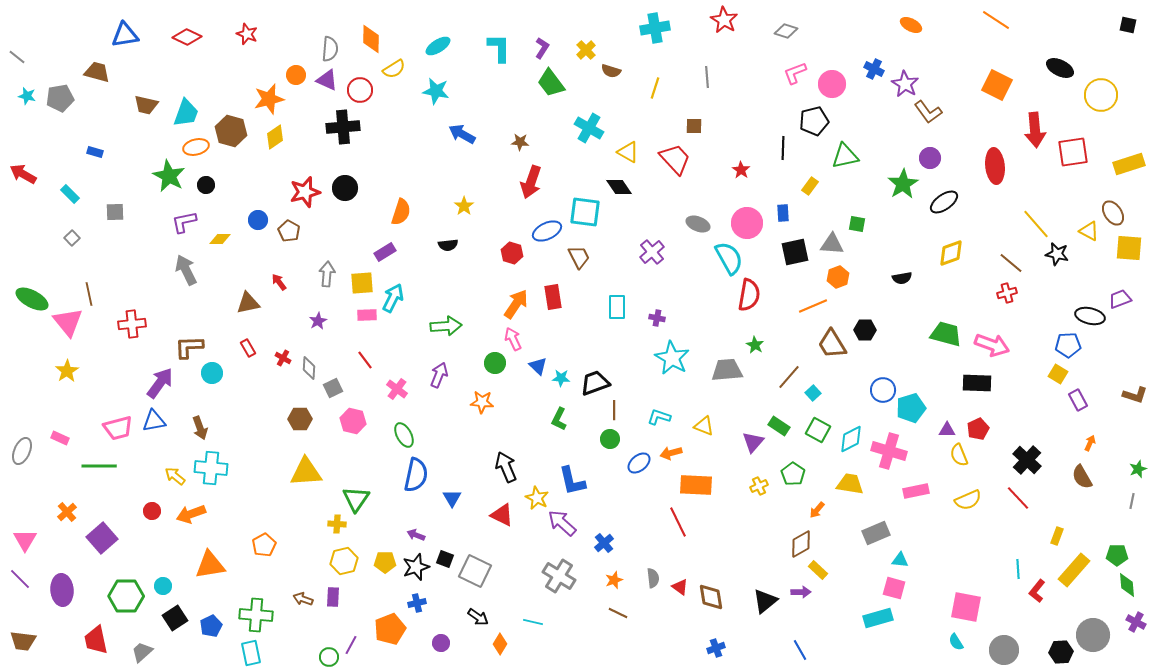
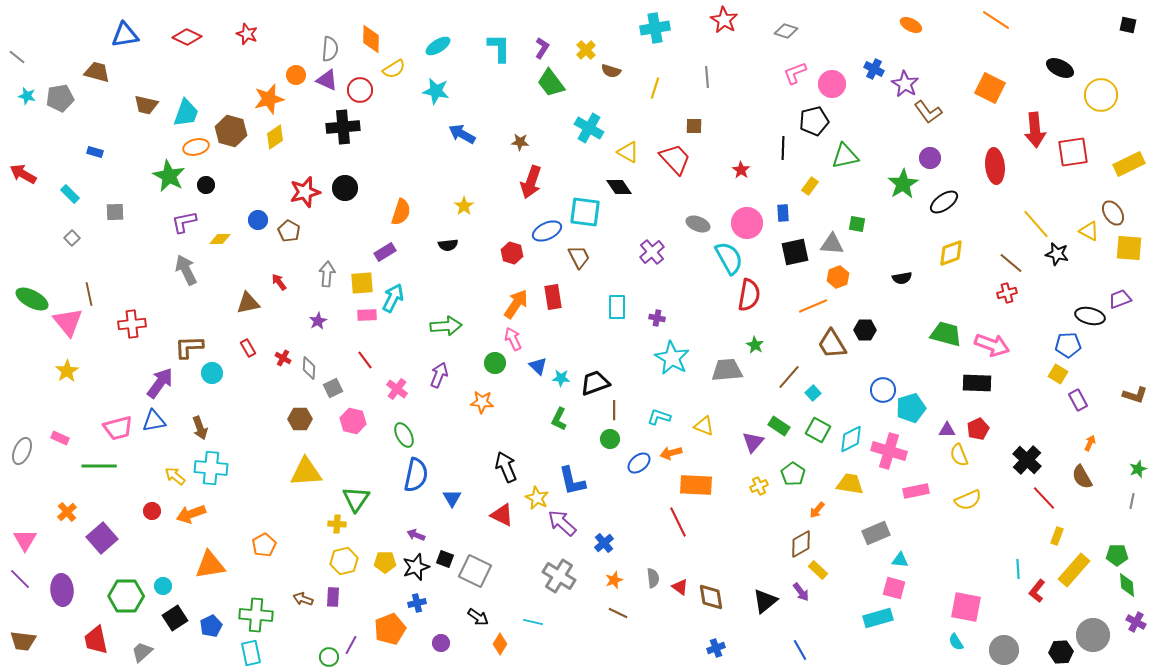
orange square at (997, 85): moved 7 px left, 3 px down
yellow rectangle at (1129, 164): rotated 8 degrees counterclockwise
red line at (1018, 498): moved 26 px right
purple arrow at (801, 592): rotated 54 degrees clockwise
